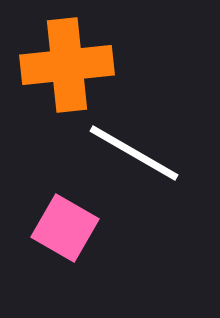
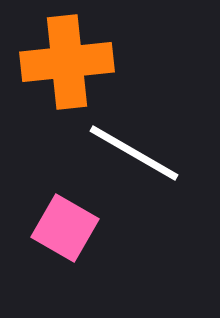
orange cross: moved 3 px up
